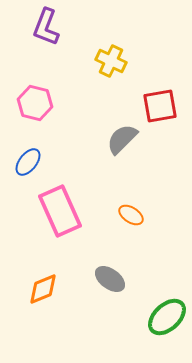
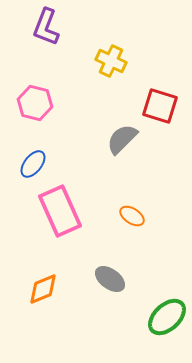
red square: rotated 27 degrees clockwise
blue ellipse: moved 5 px right, 2 px down
orange ellipse: moved 1 px right, 1 px down
